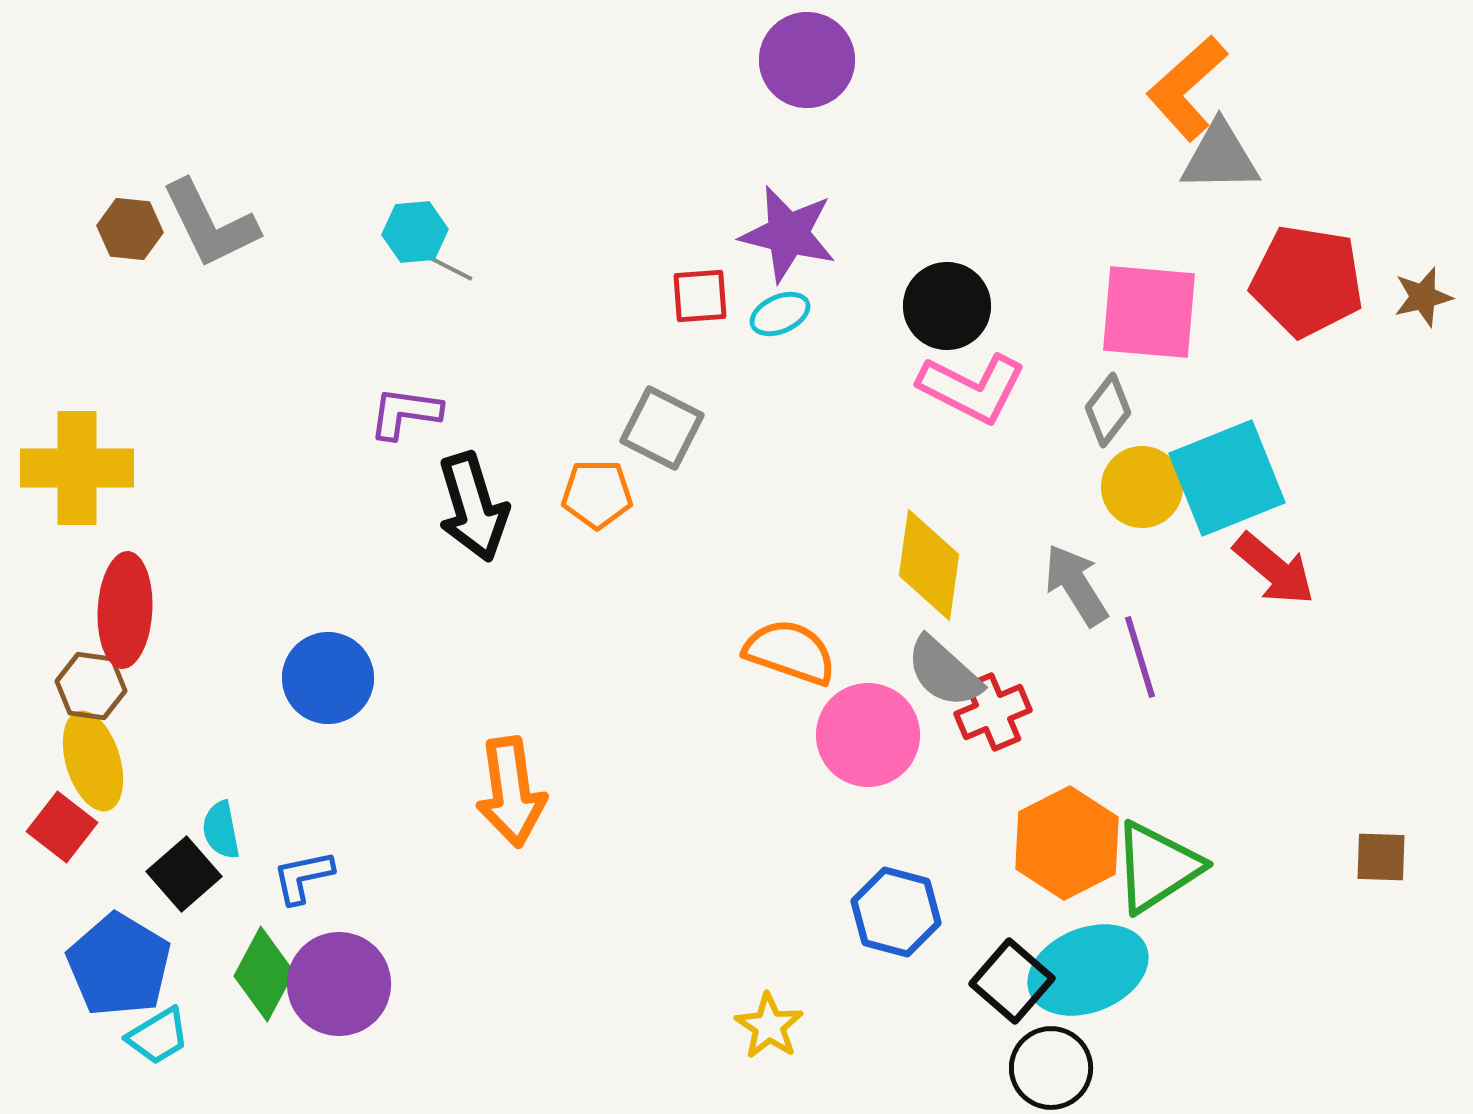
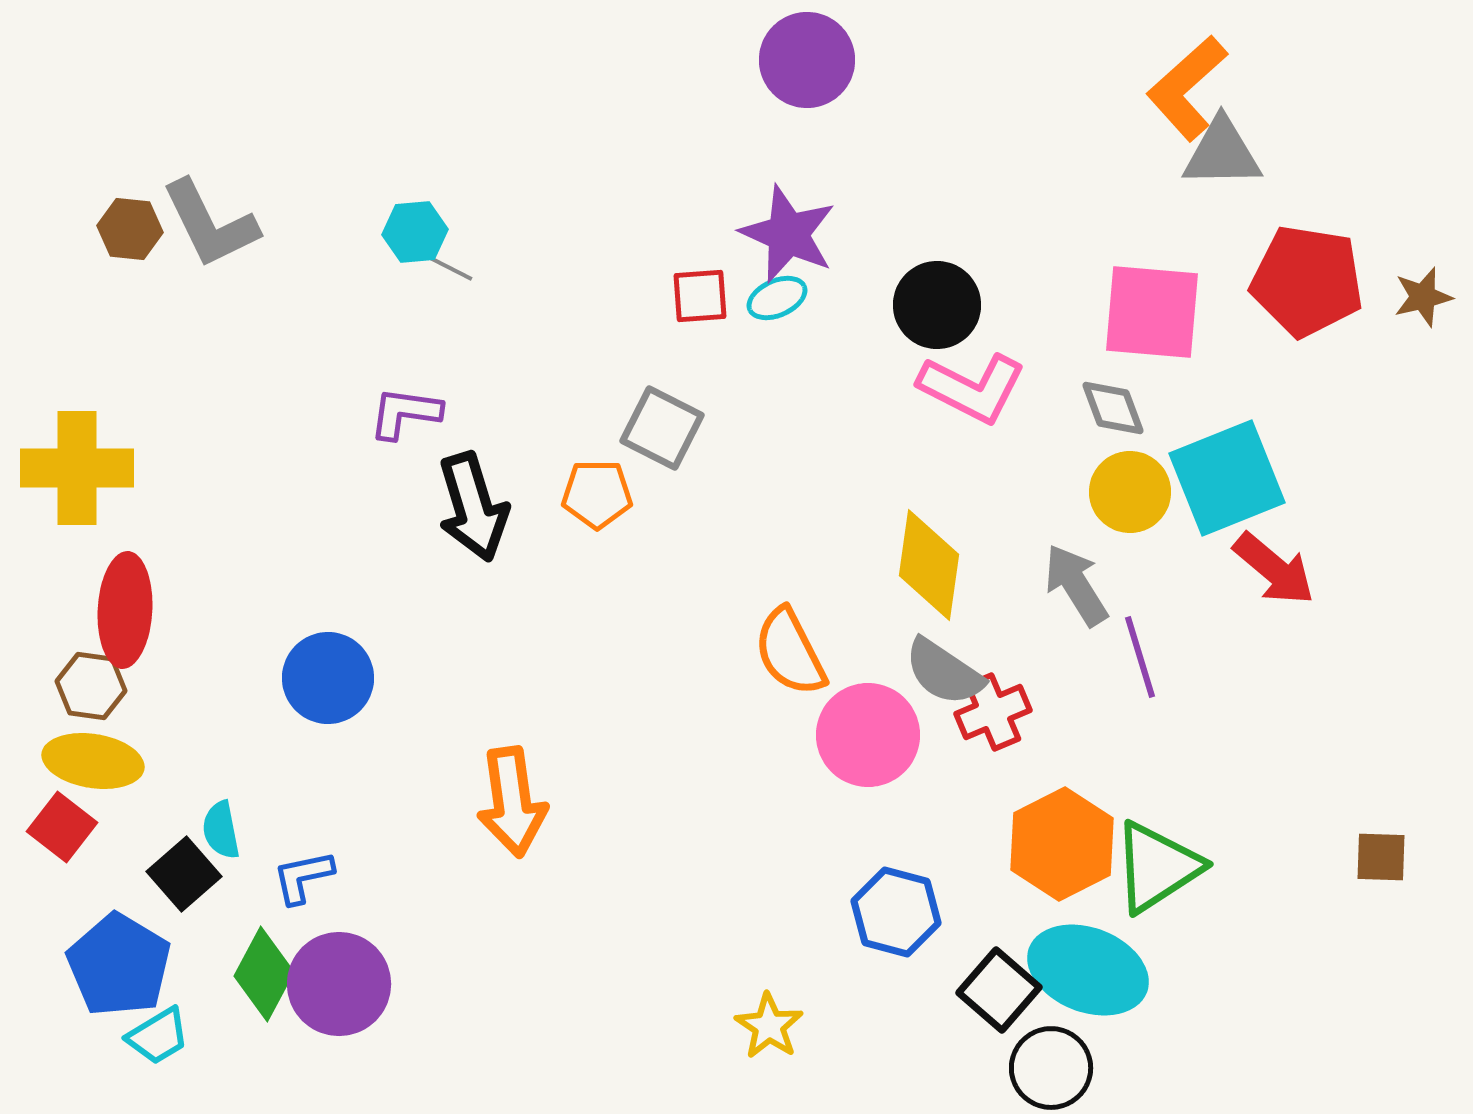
gray triangle at (1220, 157): moved 2 px right, 4 px up
purple star at (788, 234): rotated 10 degrees clockwise
black circle at (947, 306): moved 10 px left, 1 px up
pink square at (1149, 312): moved 3 px right
cyan ellipse at (780, 314): moved 3 px left, 16 px up
gray diamond at (1108, 410): moved 5 px right, 2 px up; rotated 58 degrees counterclockwise
yellow circle at (1142, 487): moved 12 px left, 5 px down
orange semicircle at (790, 652): rotated 136 degrees counterclockwise
gray semicircle at (944, 672): rotated 8 degrees counterclockwise
yellow ellipse at (93, 761): rotated 64 degrees counterclockwise
orange arrow at (511, 792): moved 1 px right, 10 px down
orange hexagon at (1067, 843): moved 5 px left, 1 px down
cyan ellipse at (1088, 970): rotated 43 degrees clockwise
black square at (1012, 981): moved 13 px left, 9 px down
